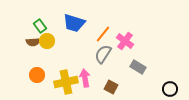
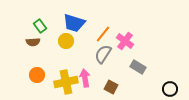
yellow circle: moved 19 px right
